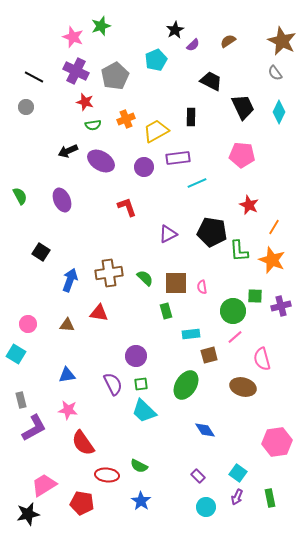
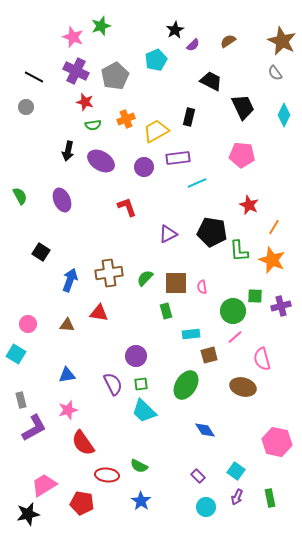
cyan diamond at (279, 112): moved 5 px right, 3 px down
black rectangle at (191, 117): moved 2 px left; rotated 12 degrees clockwise
black arrow at (68, 151): rotated 54 degrees counterclockwise
green semicircle at (145, 278): rotated 90 degrees counterclockwise
pink star at (68, 410): rotated 24 degrees counterclockwise
pink hexagon at (277, 442): rotated 20 degrees clockwise
cyan square at (238, 473): moved 2 px left, 2 px up
